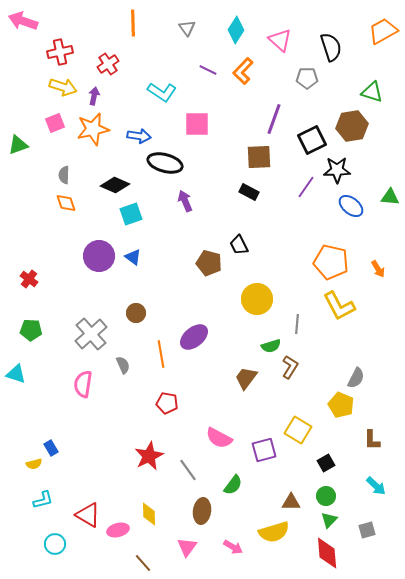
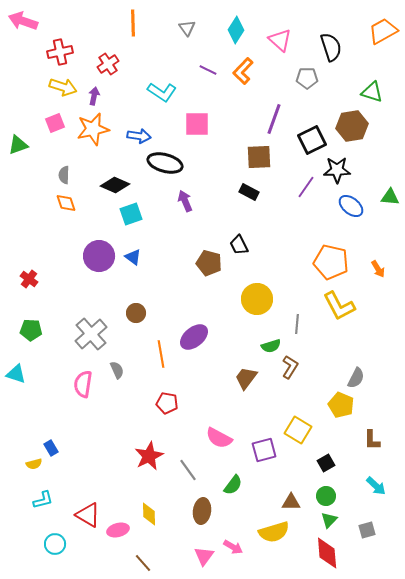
gray semicircle at (123, 365): moved 6 px left, 5 px down
pink triangle at (187, 547): moved 17 px right, 9 px down
